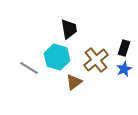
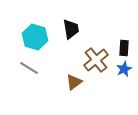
black trapezoid: moved 2 px right
black rectangle: rotated 14 degrees counterclockwise
cyan hexagon: moved 22 px left, 20 px up
